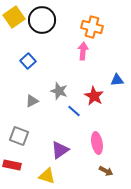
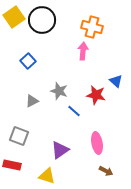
blue triangle: moved 1 px left, 1 px down; rotated 48 degrees clockwise
red star: moved 2 px right, 1 px up; rotated 18 degrees counterclockwise
